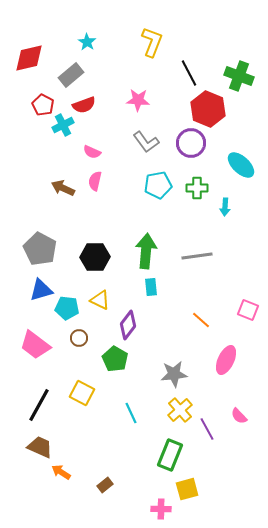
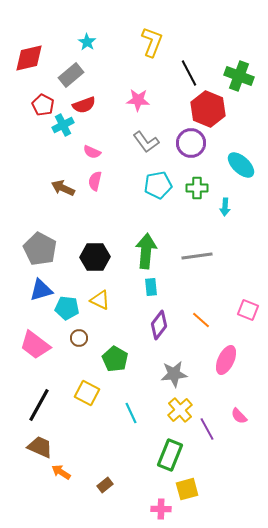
purple diamond at (128, 325): moved 31 px right
yellow square at (82, 393): moved 5 px right
